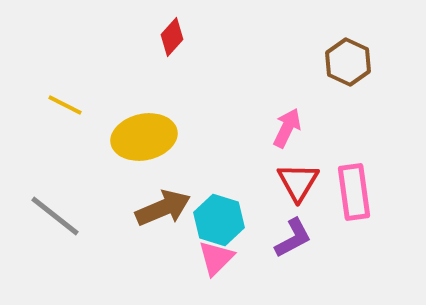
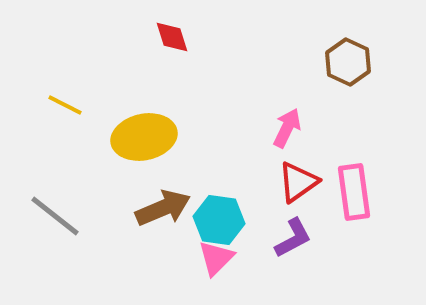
red diamond: rotated 60 degrees counterclockwise
red triangle: rotated 24 degrees clockwise
cyan hexagon: rotated 9 degrees counterclockwise
